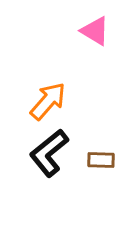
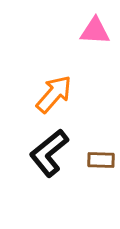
pink triangle: rotated 28 degrees counterclockwise
orange arrow: moved 6 px right, 7 px up
